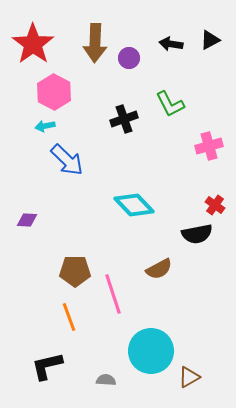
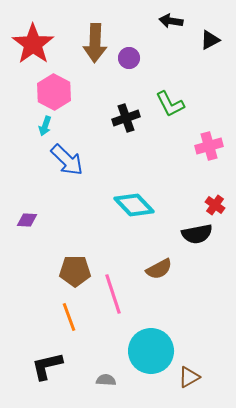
black arrow: moved 23 px up
black cross: moved 2 px right, 1 px up
cyan arrow: rotated 60 degrees counterclockwise
